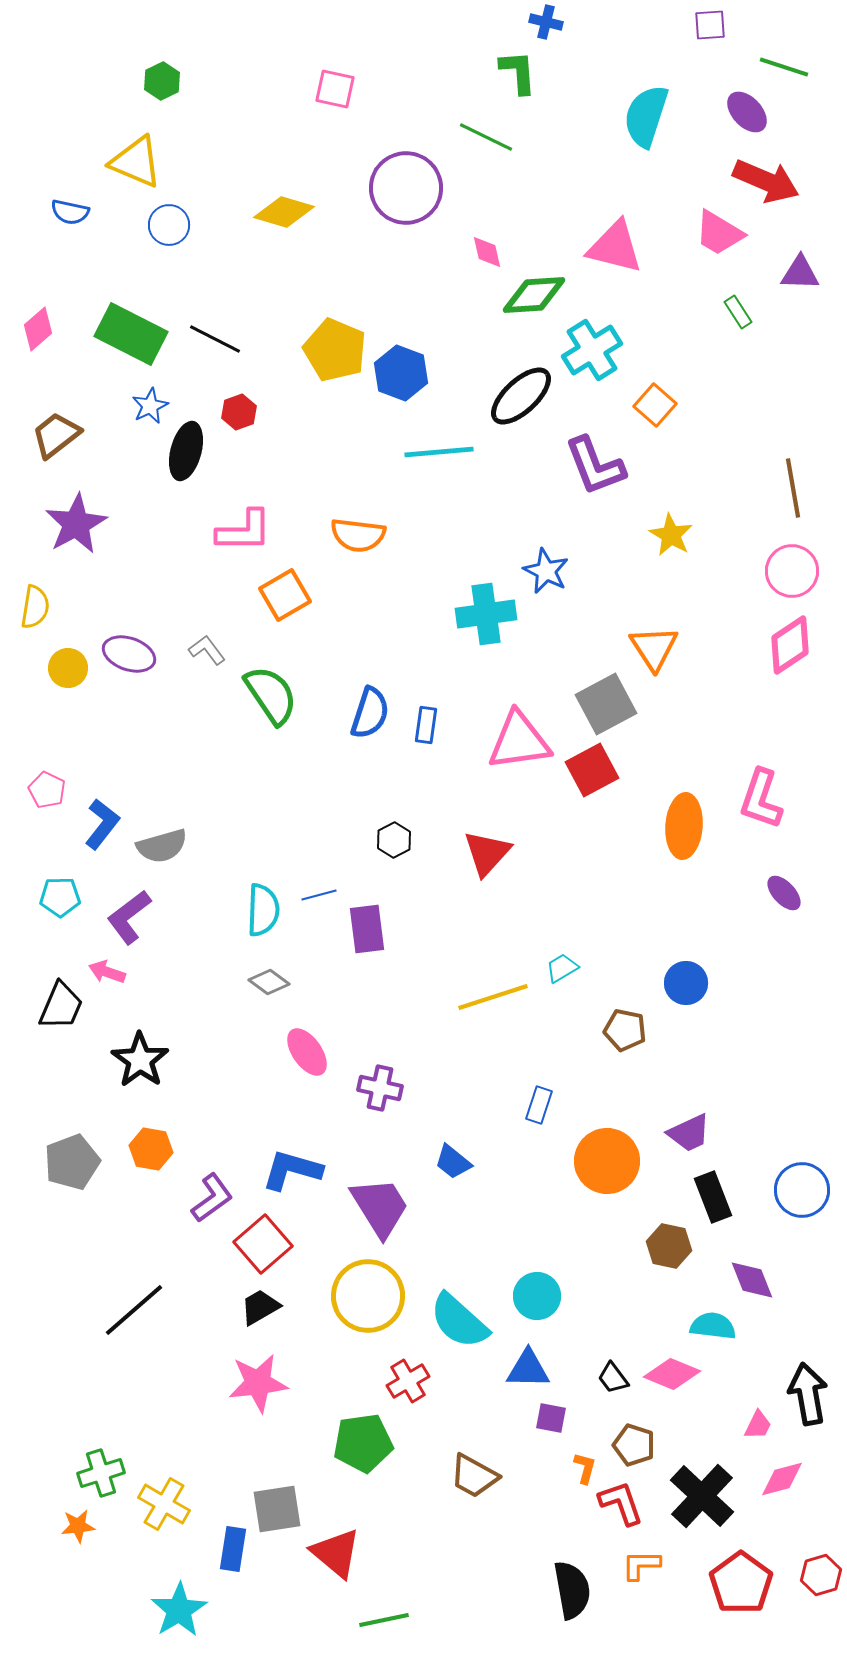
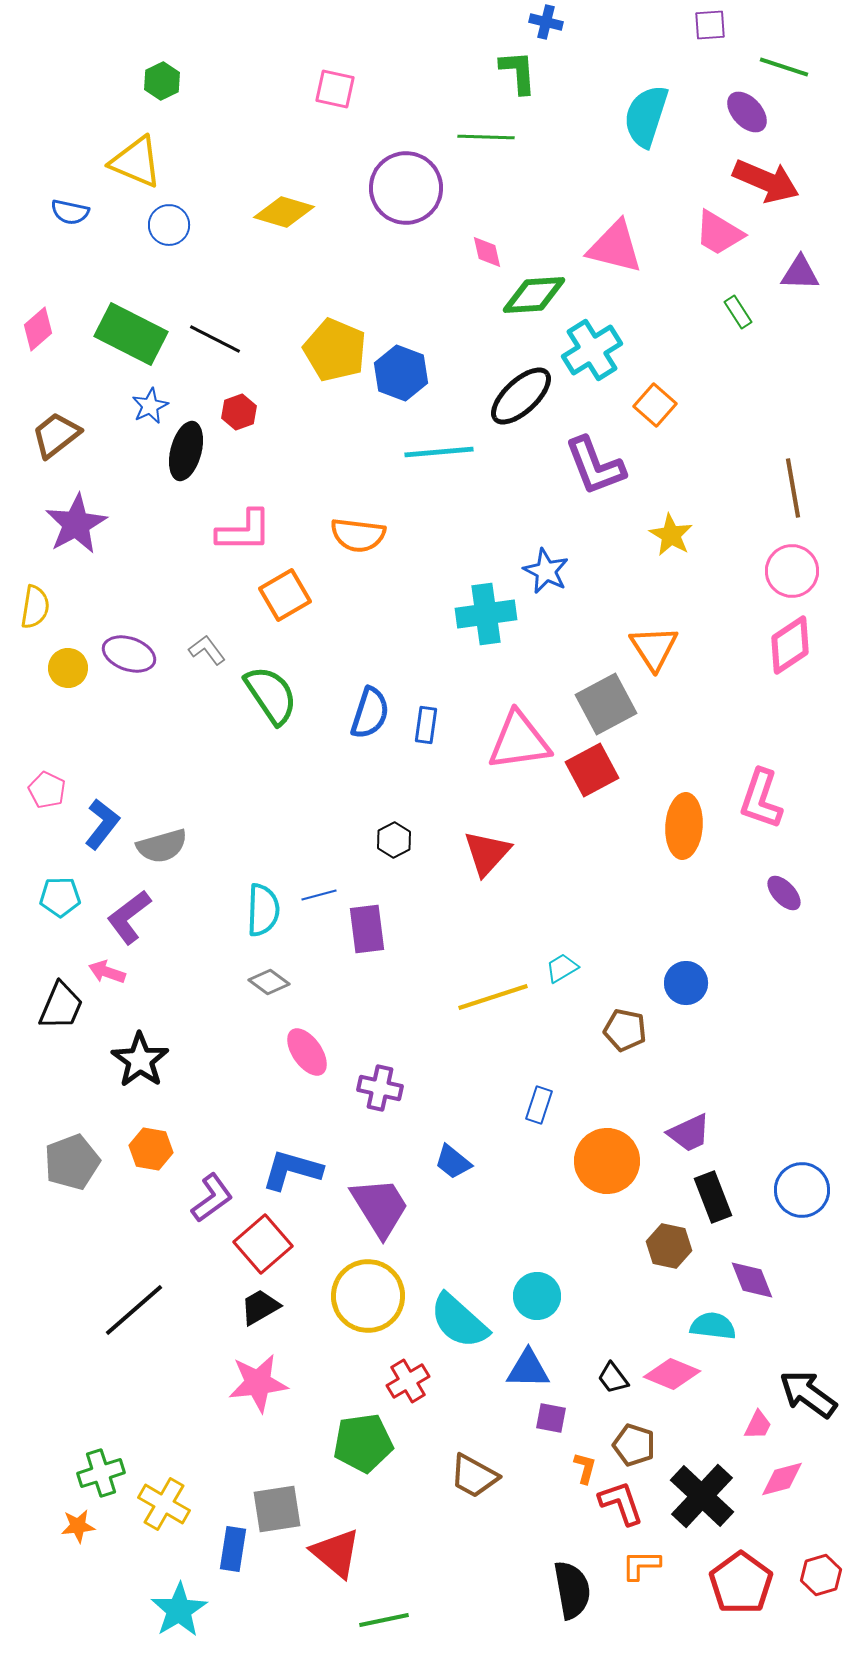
green line at (486, 137): rotated 24 degrees counterclockwise
black arrow at (808, 1394): rotated 44 degrees counterclockwise
